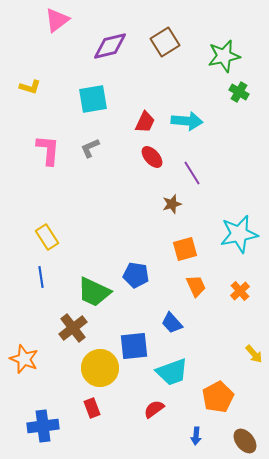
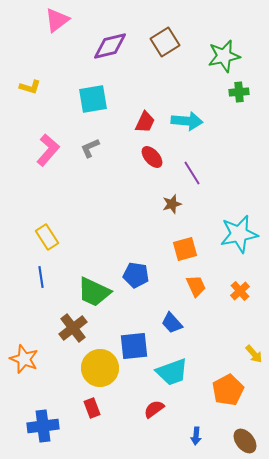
green cross: rotated 36 degrees counterclockwise
pink L-shape: rotated 36 degrees clockwise
orange pentagon: moved 10 px right, 7 px up
